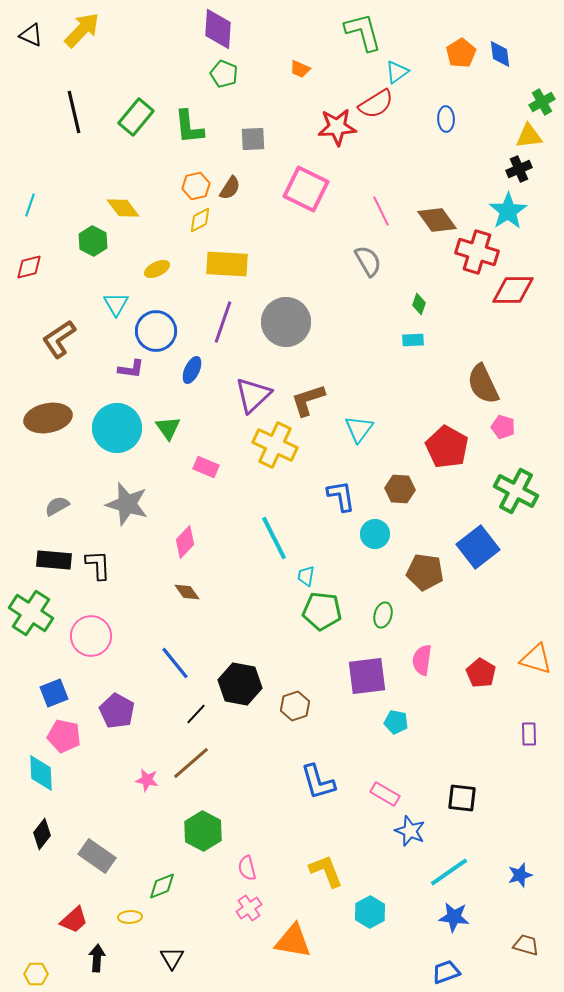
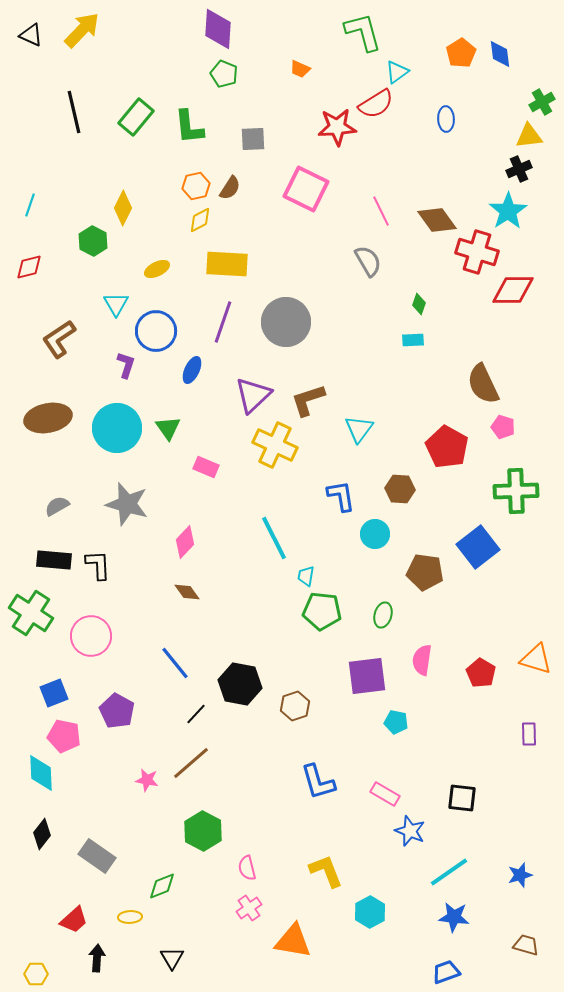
yellow diamond at (123, 208): rotated 64 degrees clockwise
purple L-shape at (131, 369): moved 5 px left, 4 px up; rotated 80 degrees counterclockwise
green cross at (516, 491): rotated 30 degrees counterclockwise
